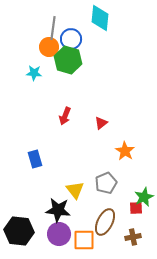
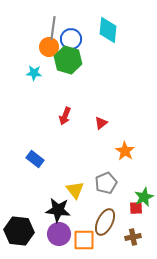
cyan diamond: moved 8 px right, 12 px down
blue rectangle: rotated 36 degrees counterclockwise
